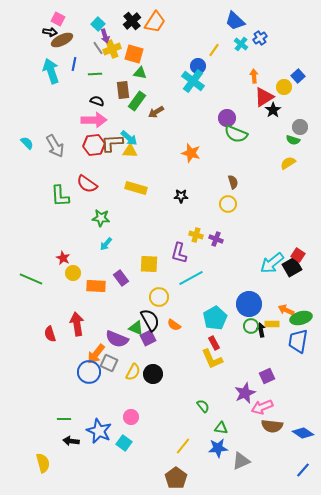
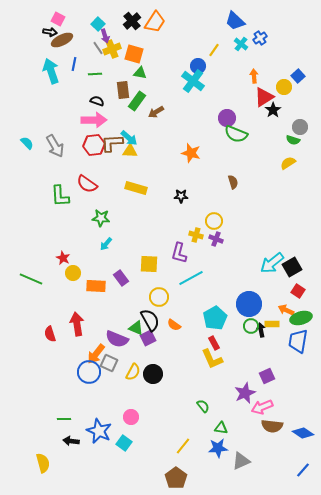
yellow circle at (228, 204): moved 14 px left, 17 px down
red square at (298, 255): moved 36 px down
